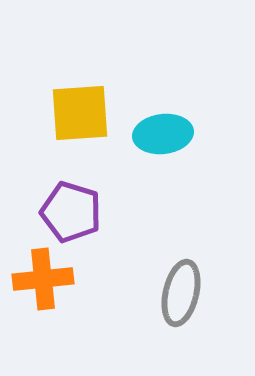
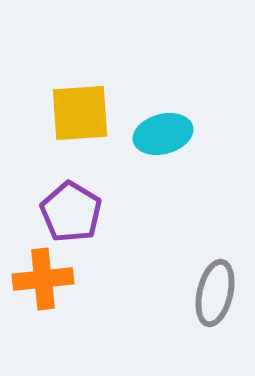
cyan ellipse: rotated 8 degrees counterclockwise
purple pentagon: rotated 14 degrees clockwise
gray ellipse: moved 34 px right
